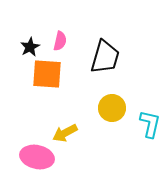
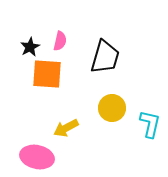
yellow arrow: moved 1 px right, 5 px up
